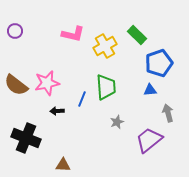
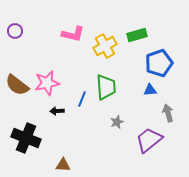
green rectangle: rotated 60 degrees counterclockwise
brown semicircle: moved 1 px right
